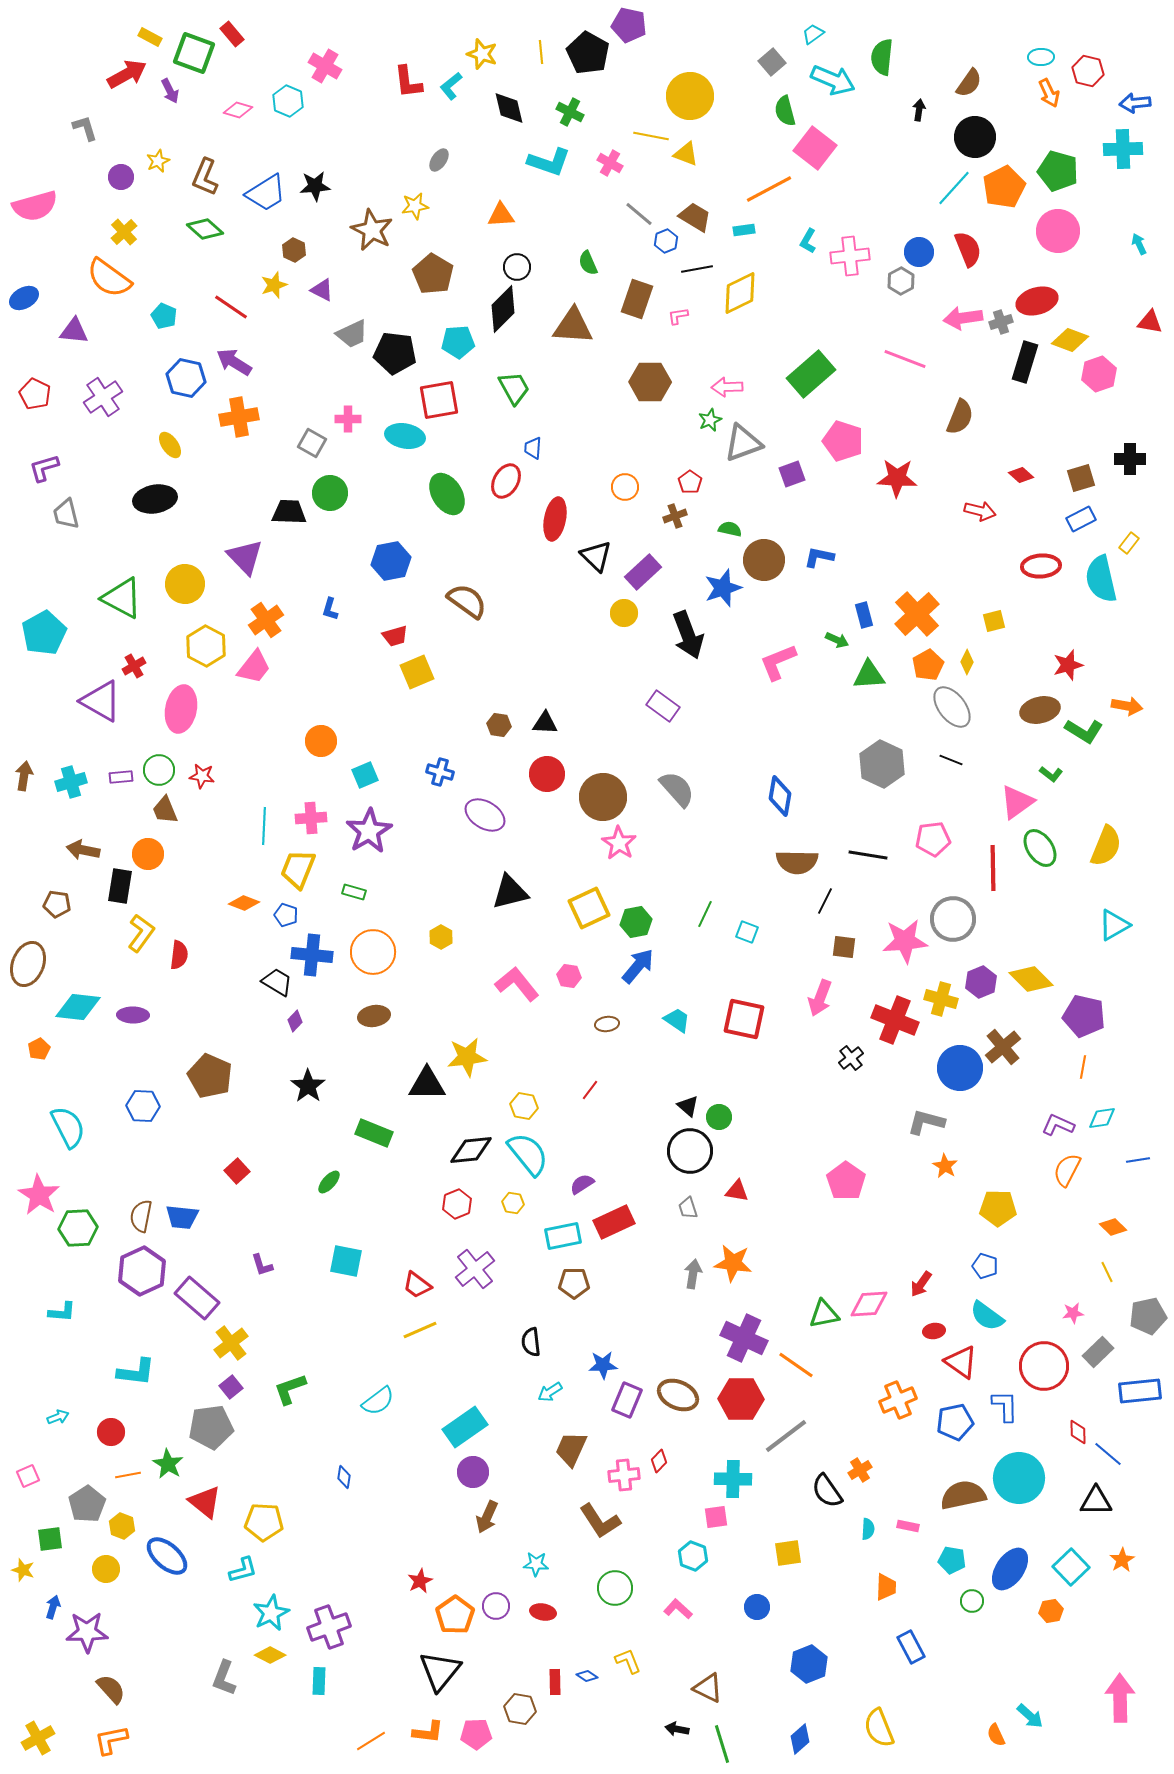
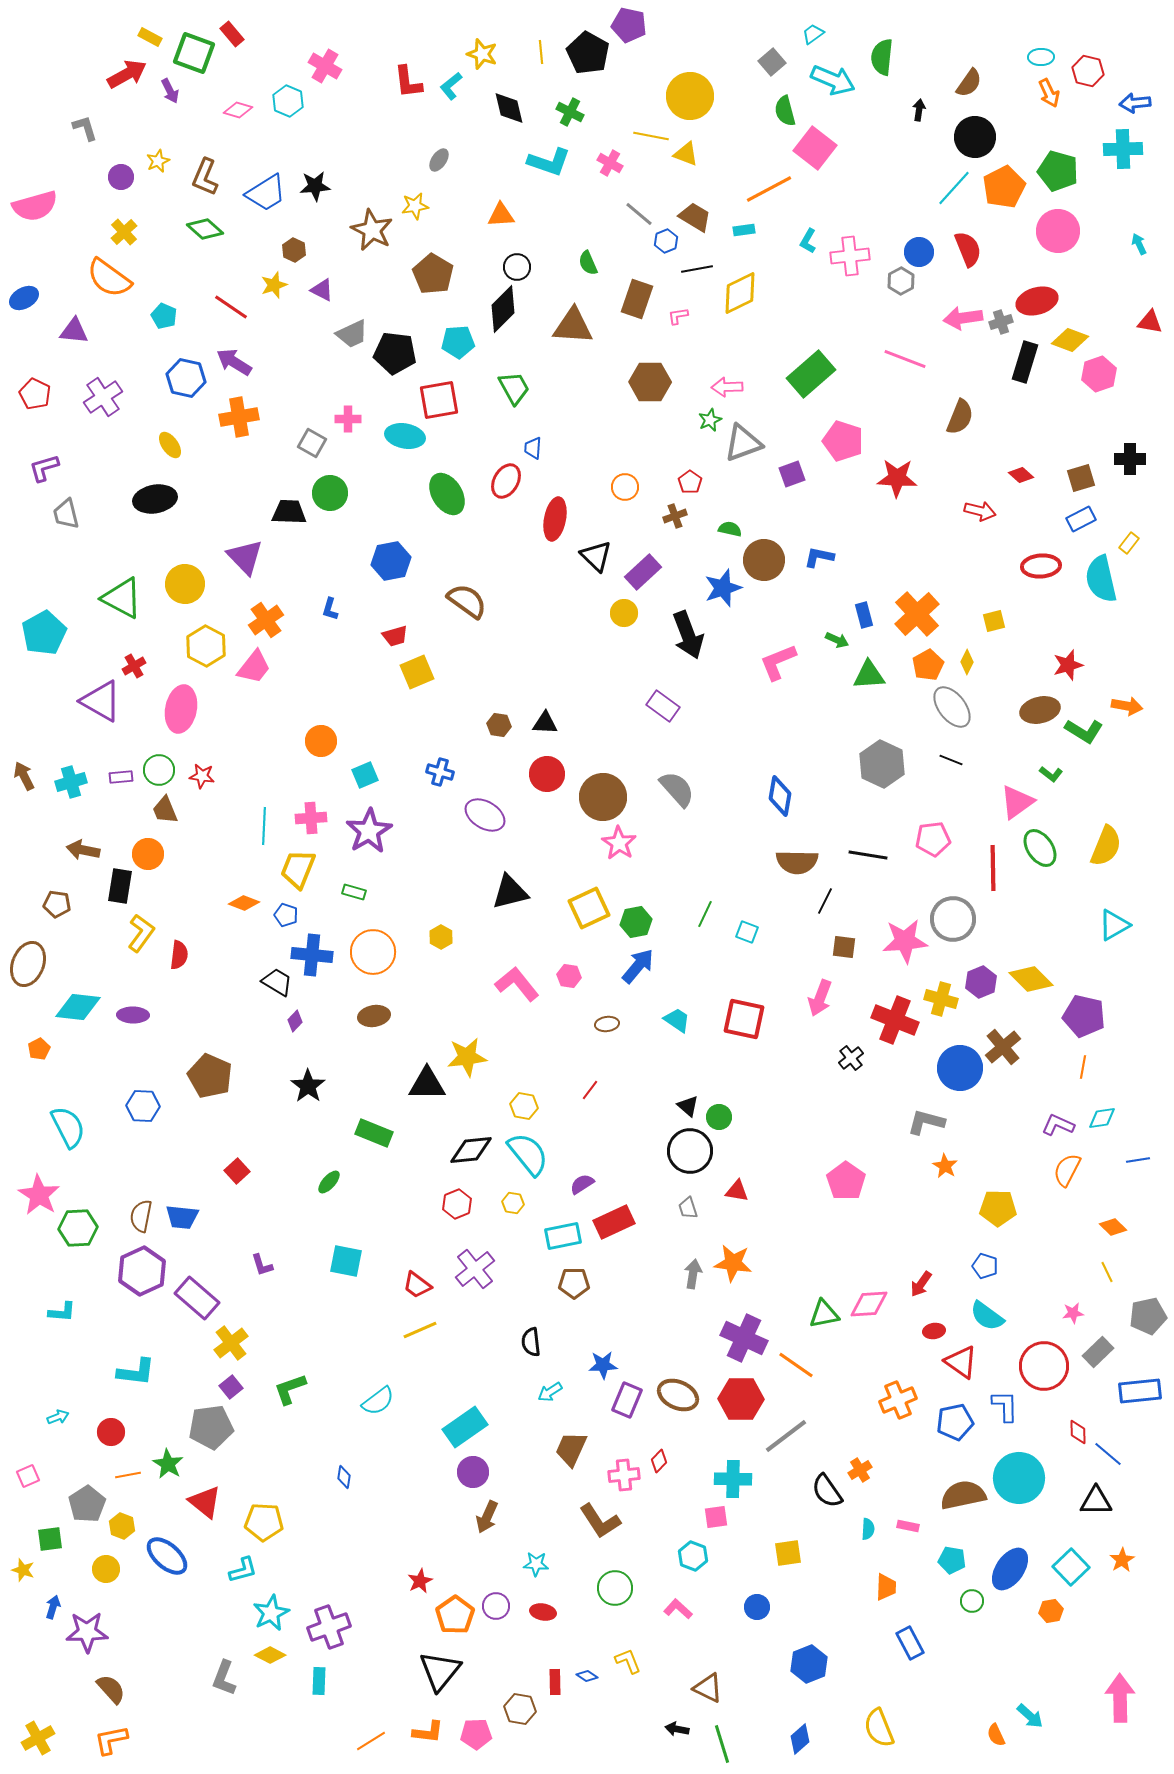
brown arrow at (24, 776): rotated 36 degrees counterclockwise
blue rectangle at (911, 1647): moved 1 px left, 4 px up
